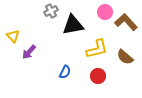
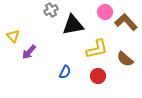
gray cross: moved 1 px up
brown semicircle: moved 2 px down
